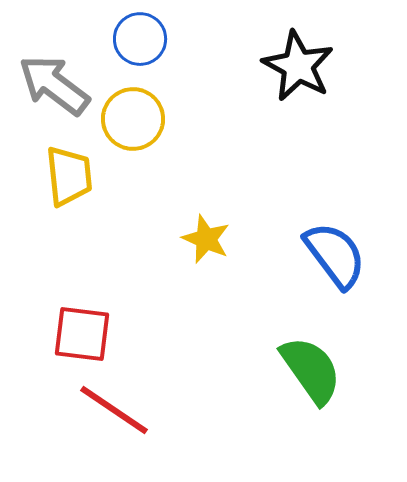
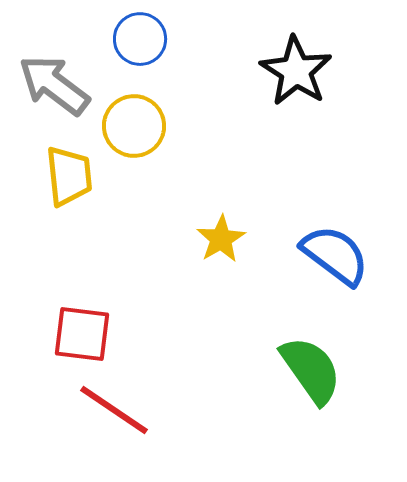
black star: moved 2 px left, 5 px down; rotated 4 degrees clockwise
yellow circle: moved 1 px right, 7 px down
yellow star: moved 15 px right; rotated 18 degrees clockwise
blue semicircle: rotated 16 degrees counterclockwise
